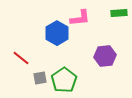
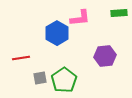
red line: rotated 48 degrees counterclockwise
